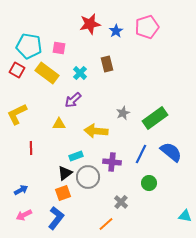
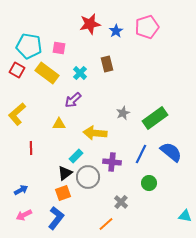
yellow L-shape: rotated 15 degrees counterclockwise
yellow arrow: moved 1 px left, 2 px down
cyan rectangle: rotated 24 degrees counterclockwise
